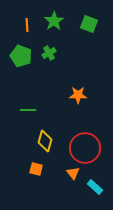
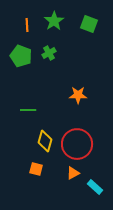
red circle: moved 8 px left, 4 px up
orange triangle: rotated 40 degrees clockwise
